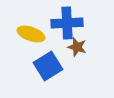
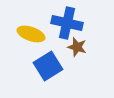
blue cross: rotated 16 degrees clockwise
